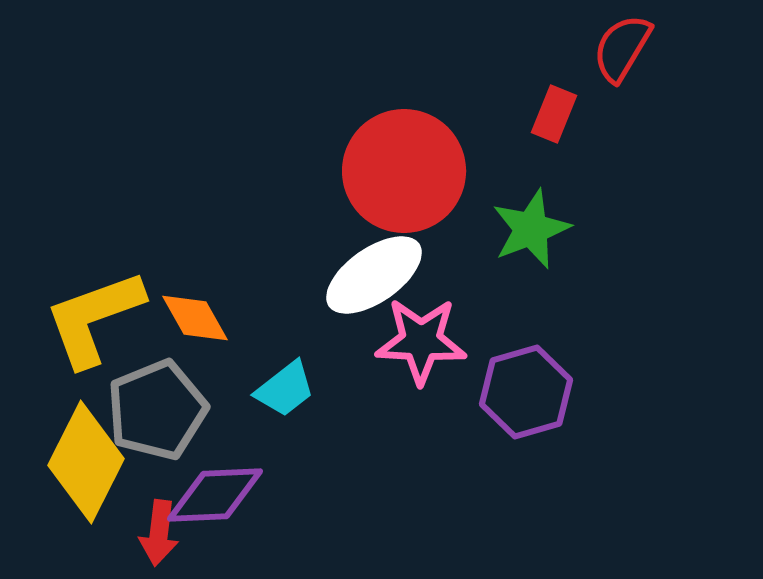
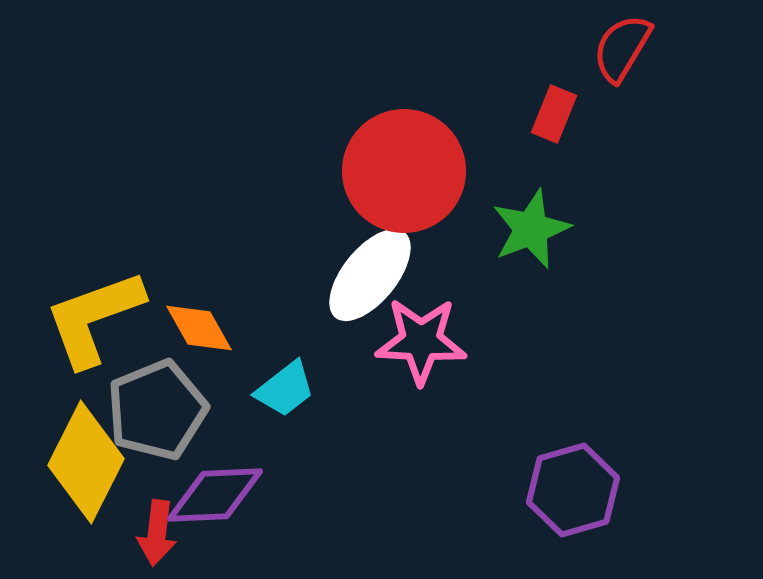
white ellipse: moved 4 px left; rotated 16 degrees counterclockwise
orange diamond: moved 4 px right, 10 px down
purple hexagon: moved 47 px right, 98 px down
red arrow: moved 2 px left
